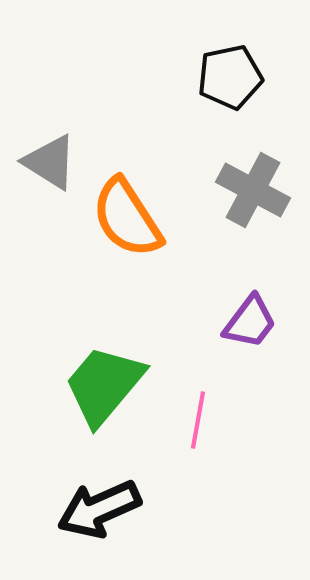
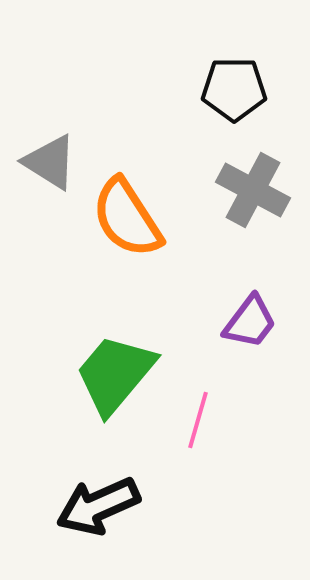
black pentagon: moved 4 px right, 12 px down; rotated 12 degrees clockwise
green trapezoid: moved 11 px right, 11 px up
pink line: rotated 6 degrees clockwise
black arrow: moved 1 px left, 3 px up
